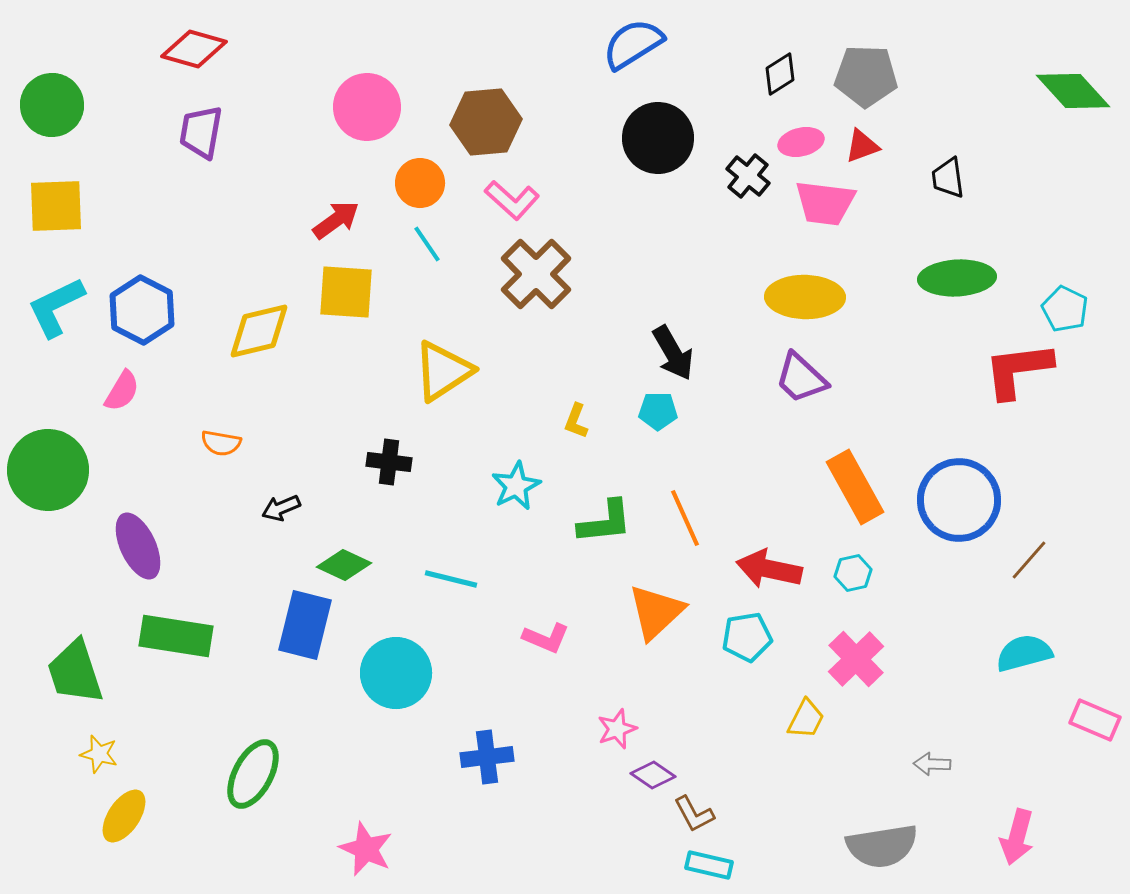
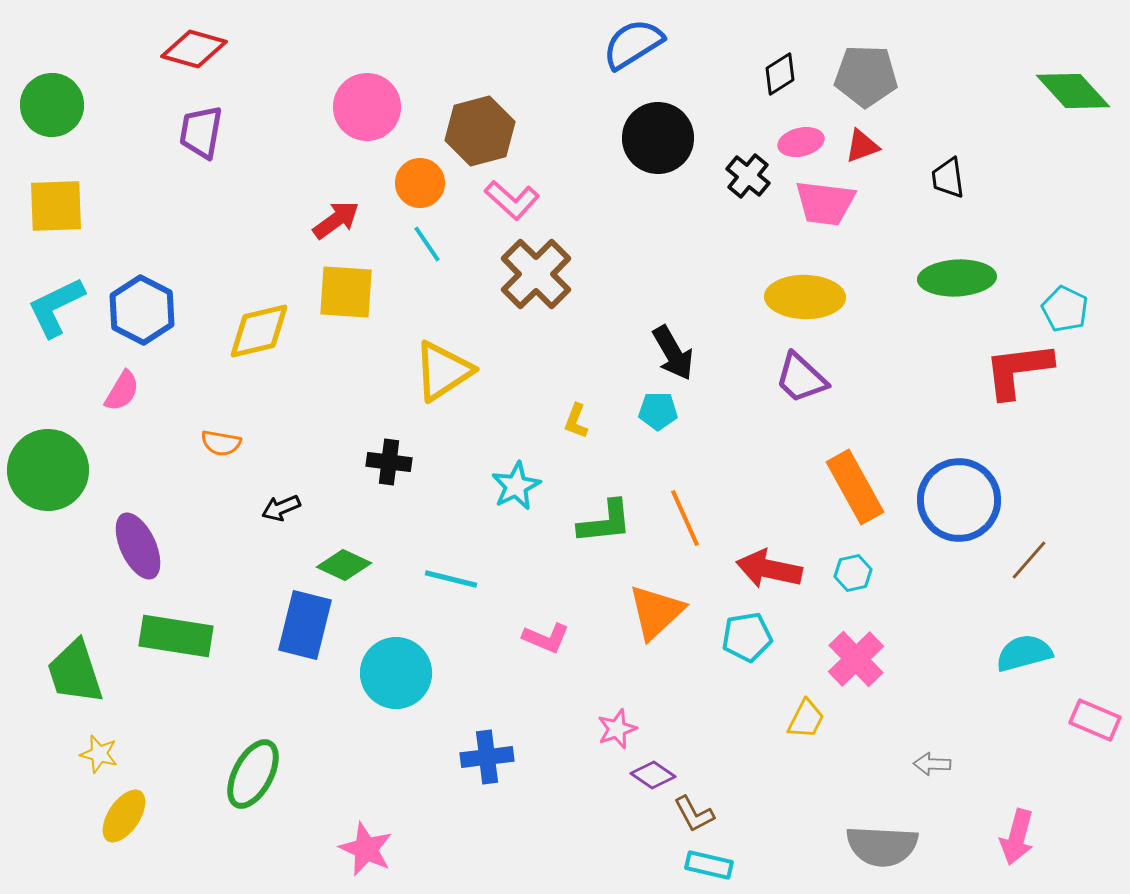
brown hexagon at (486, 122): moved 6 px left, 9 px down; rotated 10 degrees counterclockwise
gray semicircle at (882, 846): rotated 12 degrees clockwise
